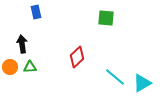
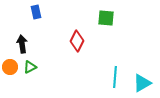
red diamond: moved 16 px up; rotated 20 degrees counterclockwise
green triangle: rotated 24 degrees counterclockwise
cyan line: rotated 55 degrees clockwise
